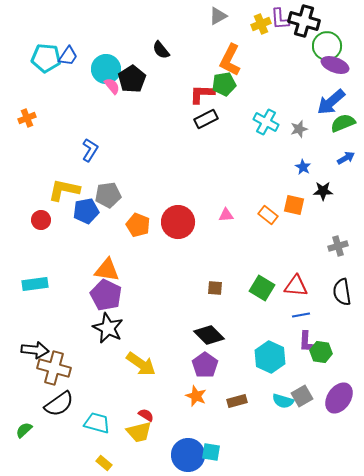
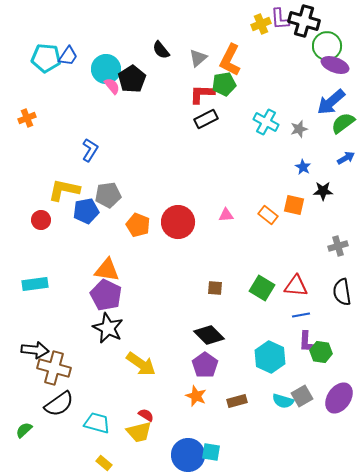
gray triangle at (218, 16): moved 20 px left, 42 px down; rotated 12 degrees counterclockwise
green semicircle at (343, 123): rotated 15 degrees counterclockwise
